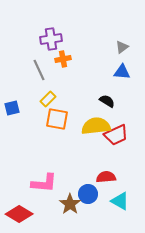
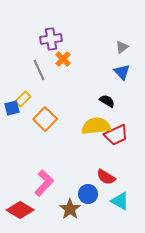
orange cross: rotated 35 degrees counterclockwise
blue triangle: rotated 42 degrees clockwise
yellow rectangle: moved 25 px left
orange square: moved 12 px left; rotated 35 degrees clockwise
red semicircle: rotated 144 degrees counterclockwise
pink L-shape: rotated 52 degrees counterclockwise
brown star: moved 5 px down
red diamond: moved 1 px right, 4 px up
